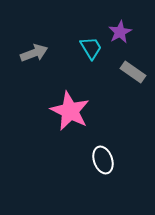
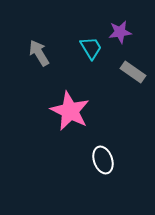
purple star: rotated 20 degrees clockwise
gray arrow: moved 5 px right; rotated 100 degrees counterclockwise
